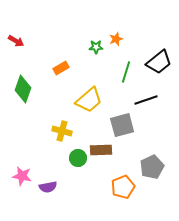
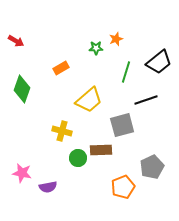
green star: moved 1 px down
green diamond: moved 1 px left
pink star: moved 3 px up
